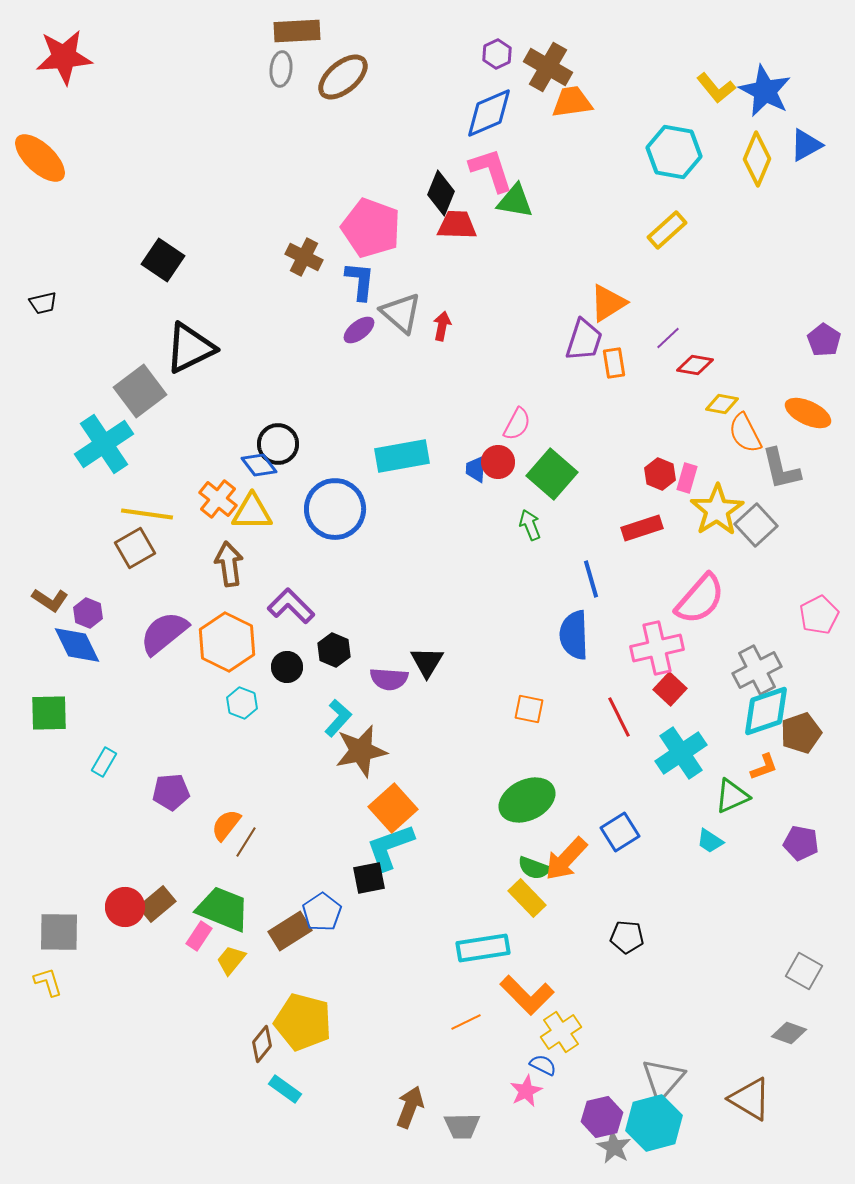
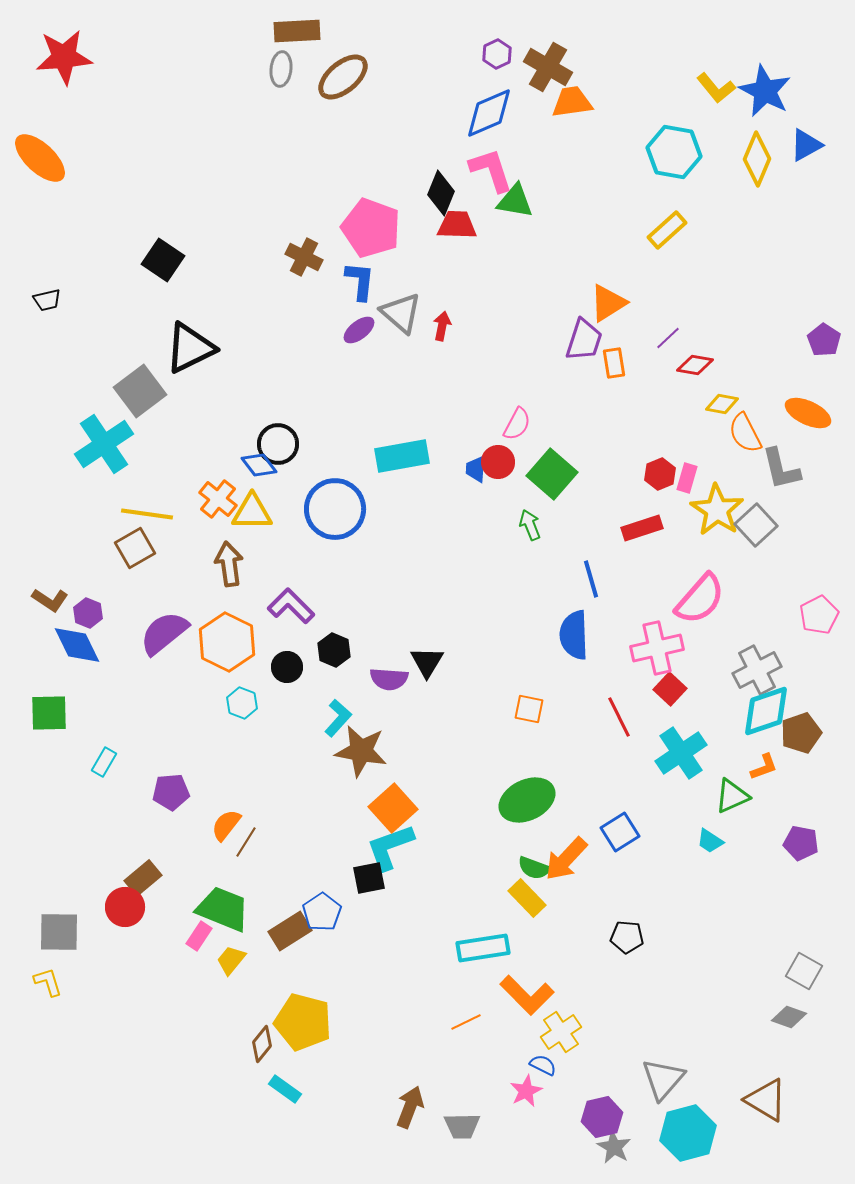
black trapezoid at (43, 303): moved 4 px right, 3 px up
red hexagon at (660, 474): rotated 16 degrees clockwise
yellow star at (717, 510): rotated 6 degrees counterclockwise
brown star at (361, 751): rotated 22 degrees clockwise
brown rectangle at (157, 904): moved 14 px left, 26 px up
gray diamond at (789, 1033): moved 16 px up
brown triangle at (750, 1099): moved 16 px right, 1 px down
cyan hexagon at (654, 1123): moved 34 px right, 10 px down
